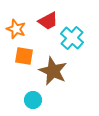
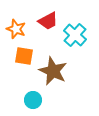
cyan cross: moved 3 px right, 3 px up
